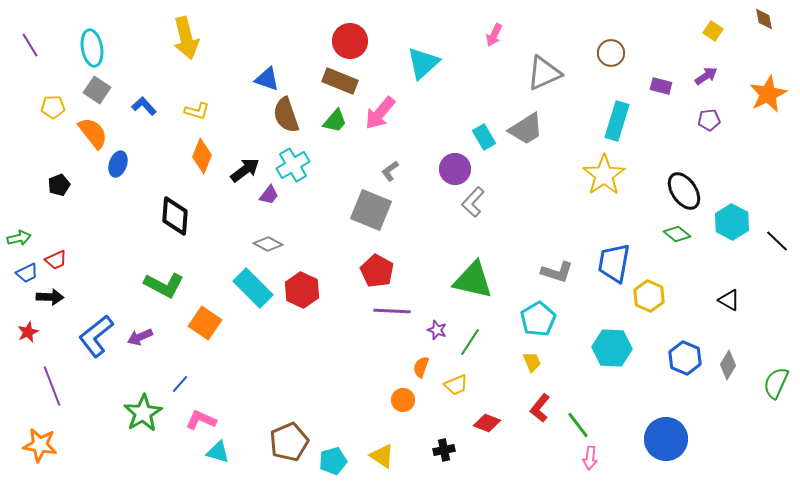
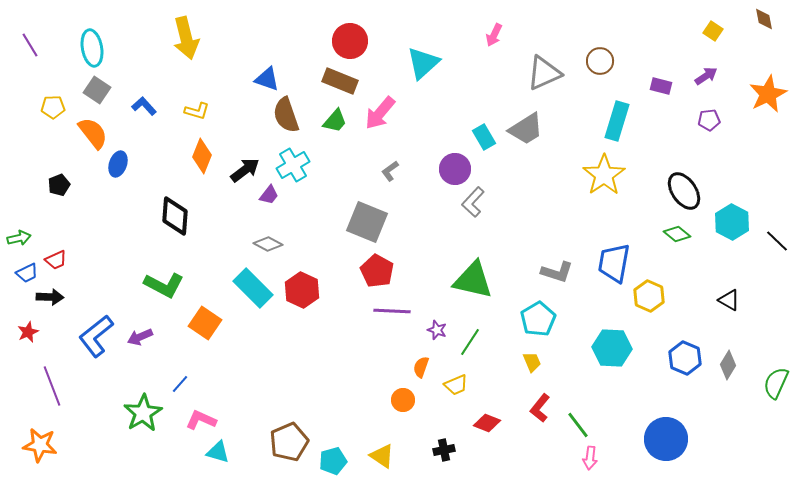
brown circle at (611, 53): moved 11 px left, 8 px down
gray square at (371, 210): moved 4 px left, 12 px down
